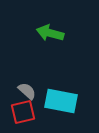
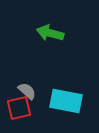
cyan rectangle: moved 5 px right
red square: moved 4 px left, 4 px up
